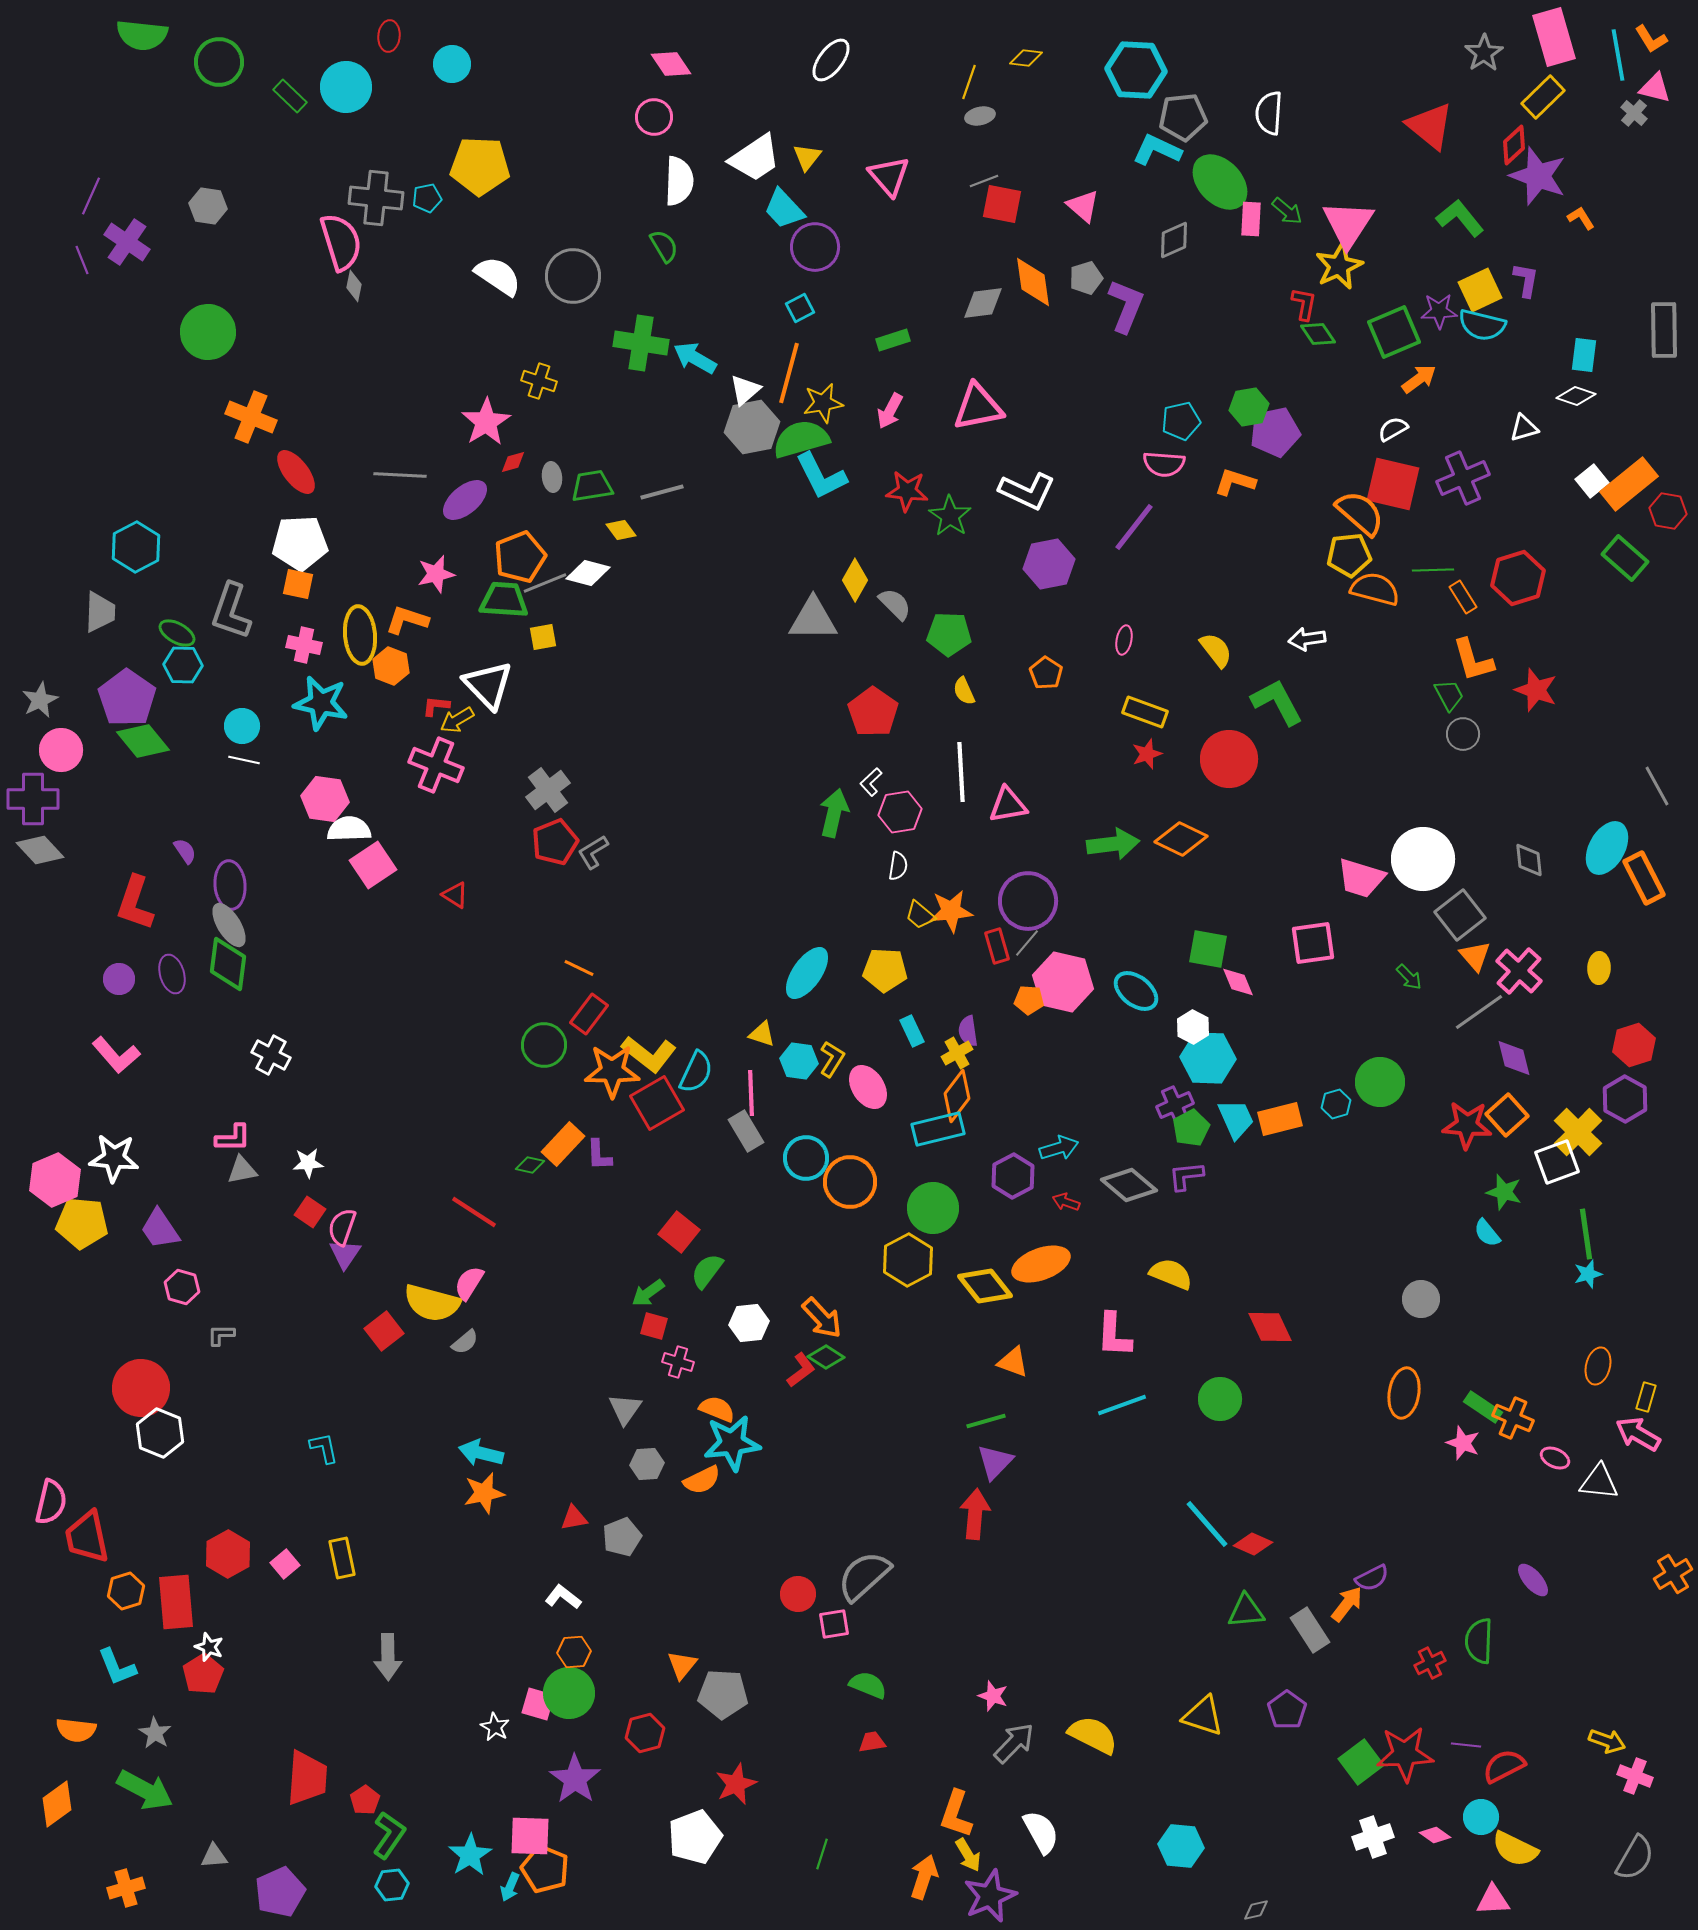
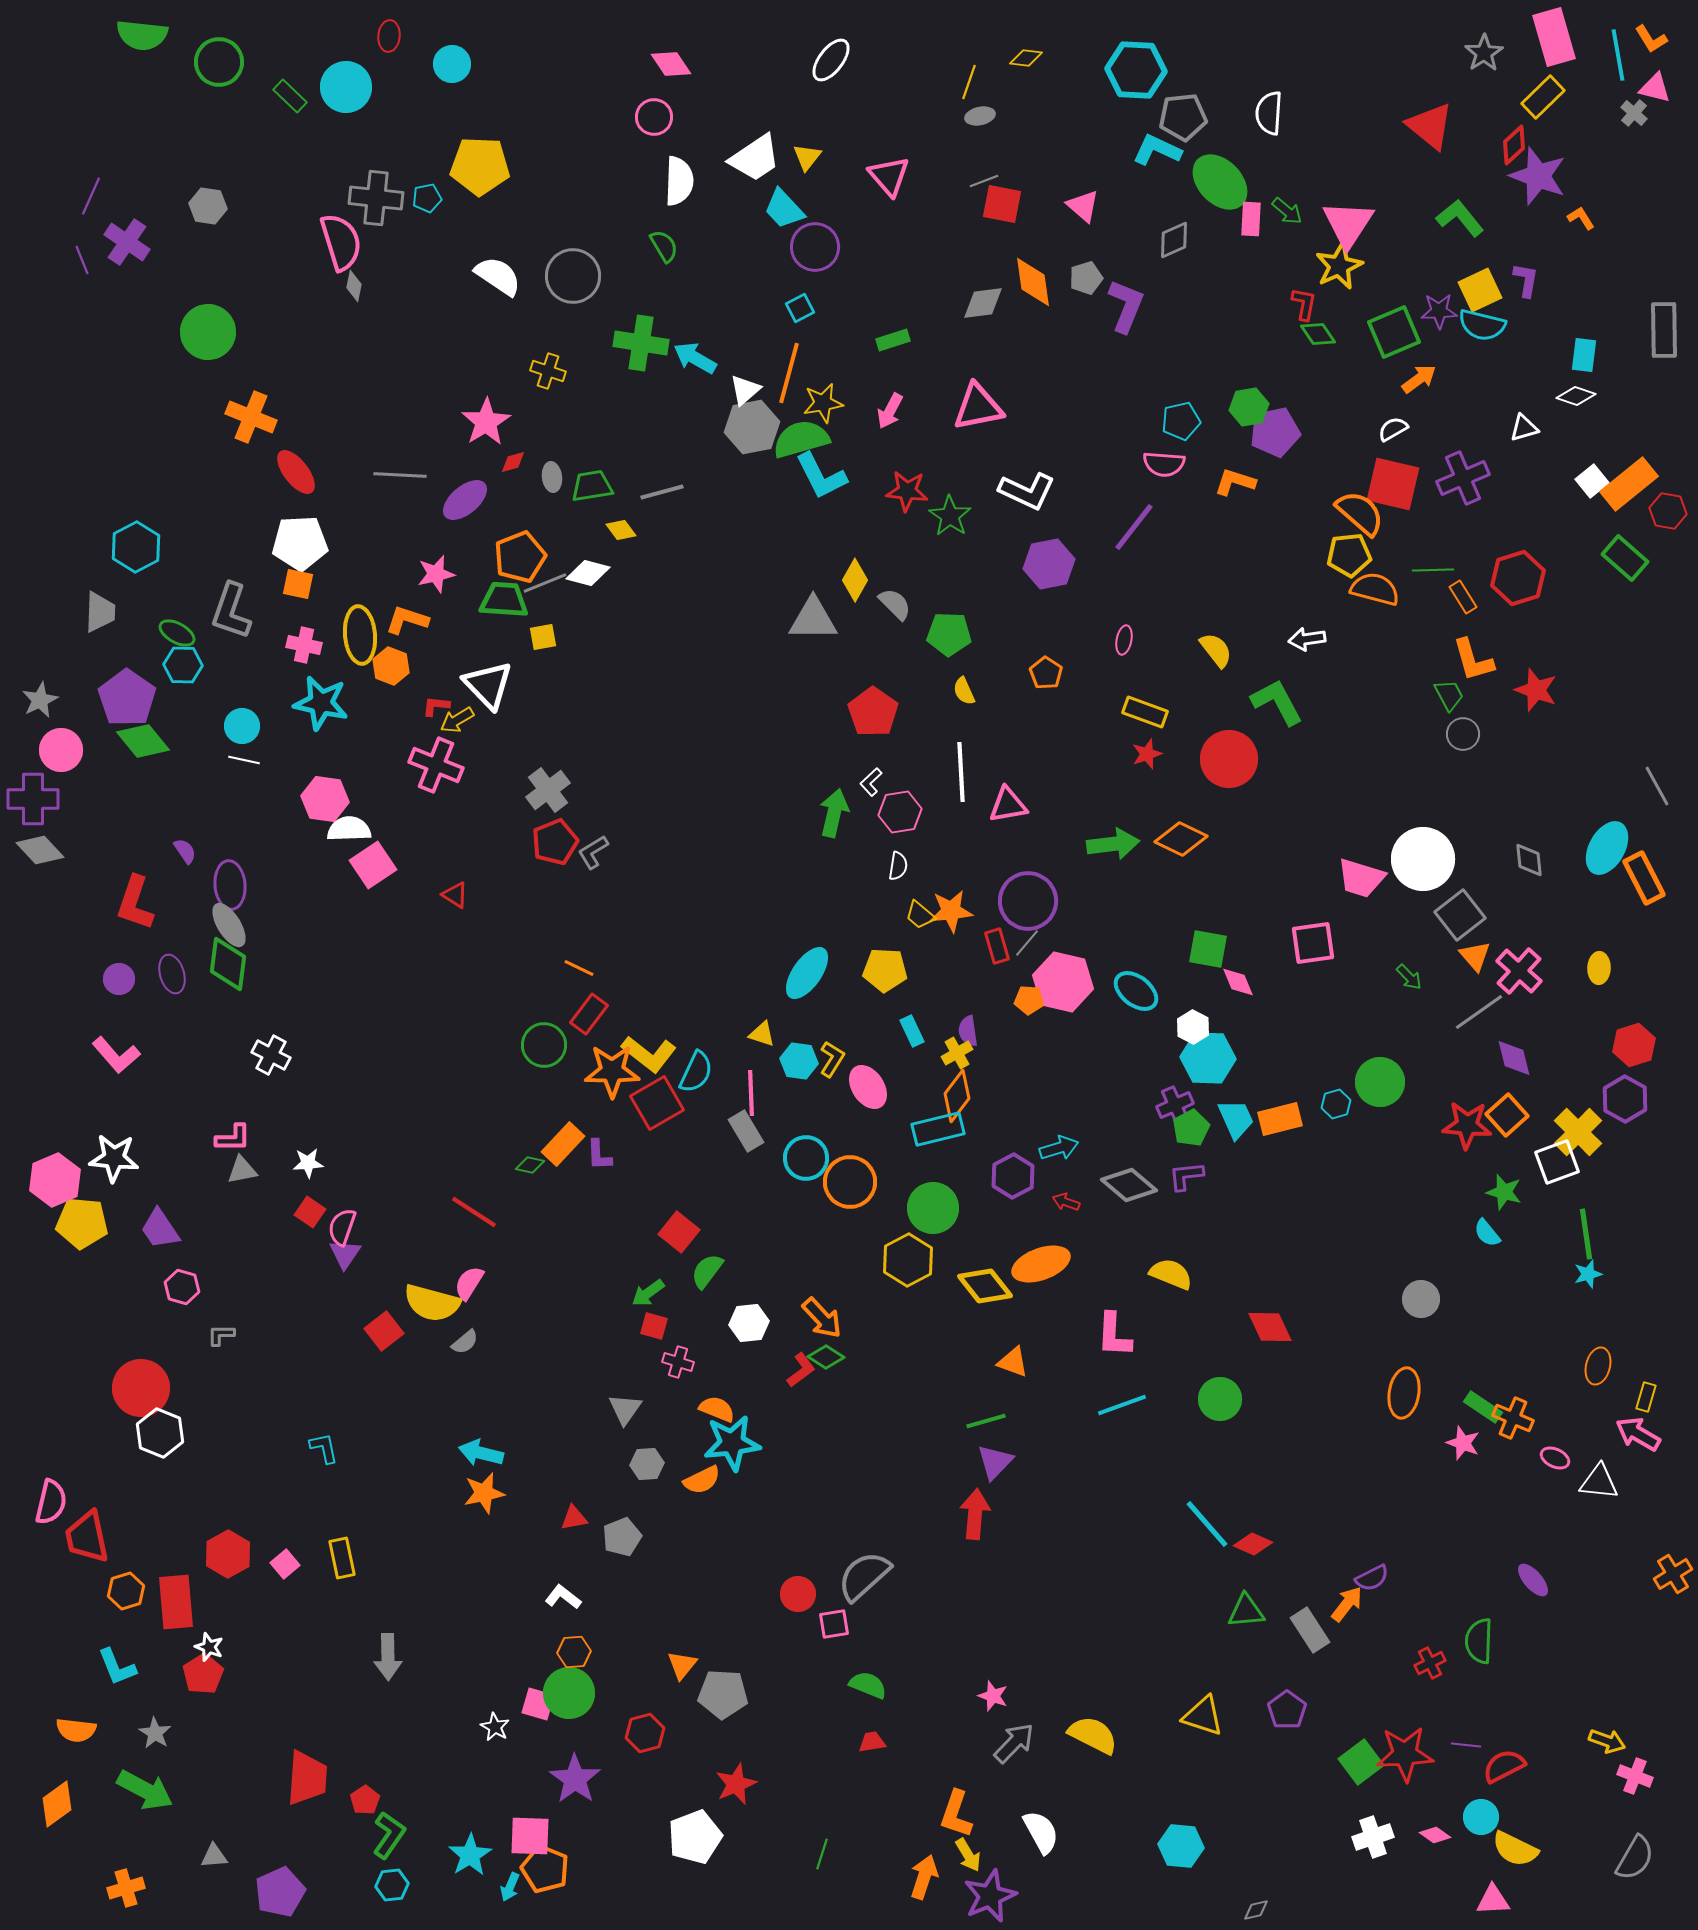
yellow cross at (539, 381): moved 9 px right, 10 px up
